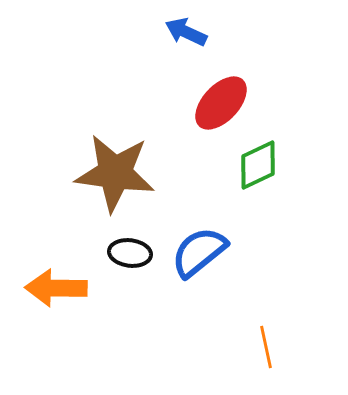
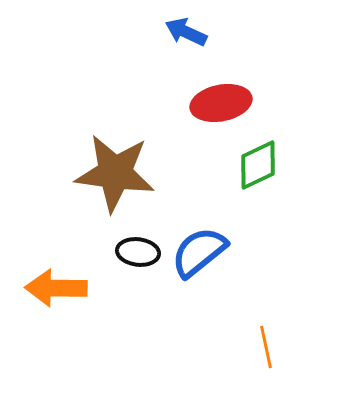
red ellipse: rotated 36 degrees clockwise
black ellipse: moved 8 px right, 1 px up
